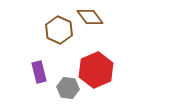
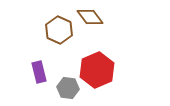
red hexagon: moved 1 px right
